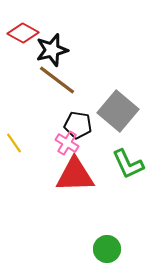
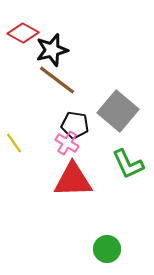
black pentagon: moved 3 px left
red triangle: moved 2 px left, 5 px down
